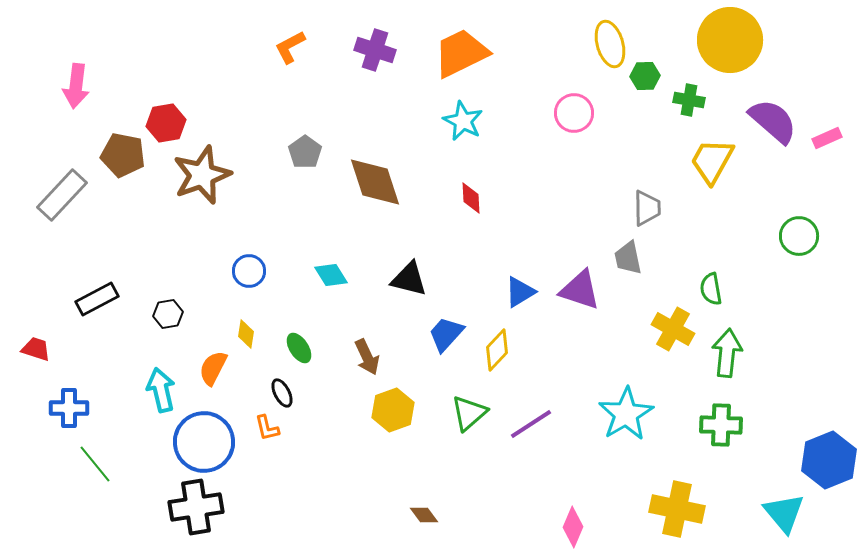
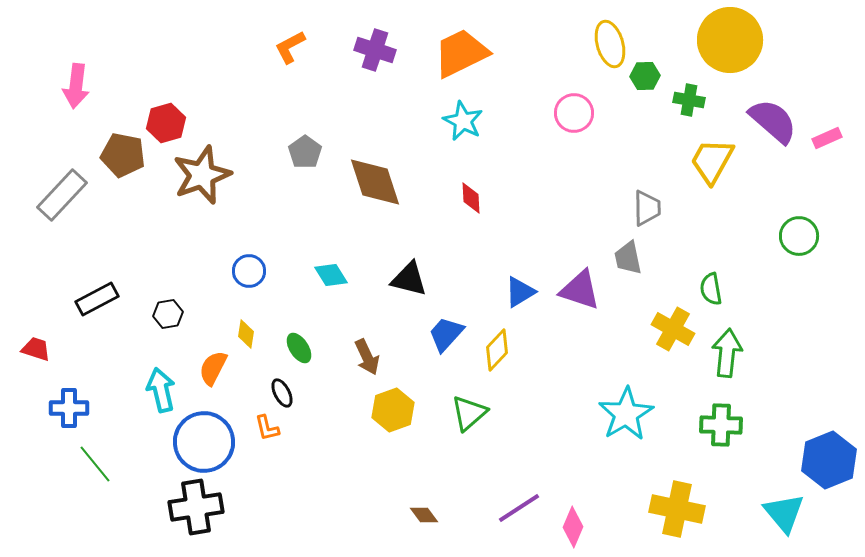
red hexagon at (166, 123): rotated 6 degrees counterclockwise
purple line at (531, 424): moved 12 px left, 84 px down
